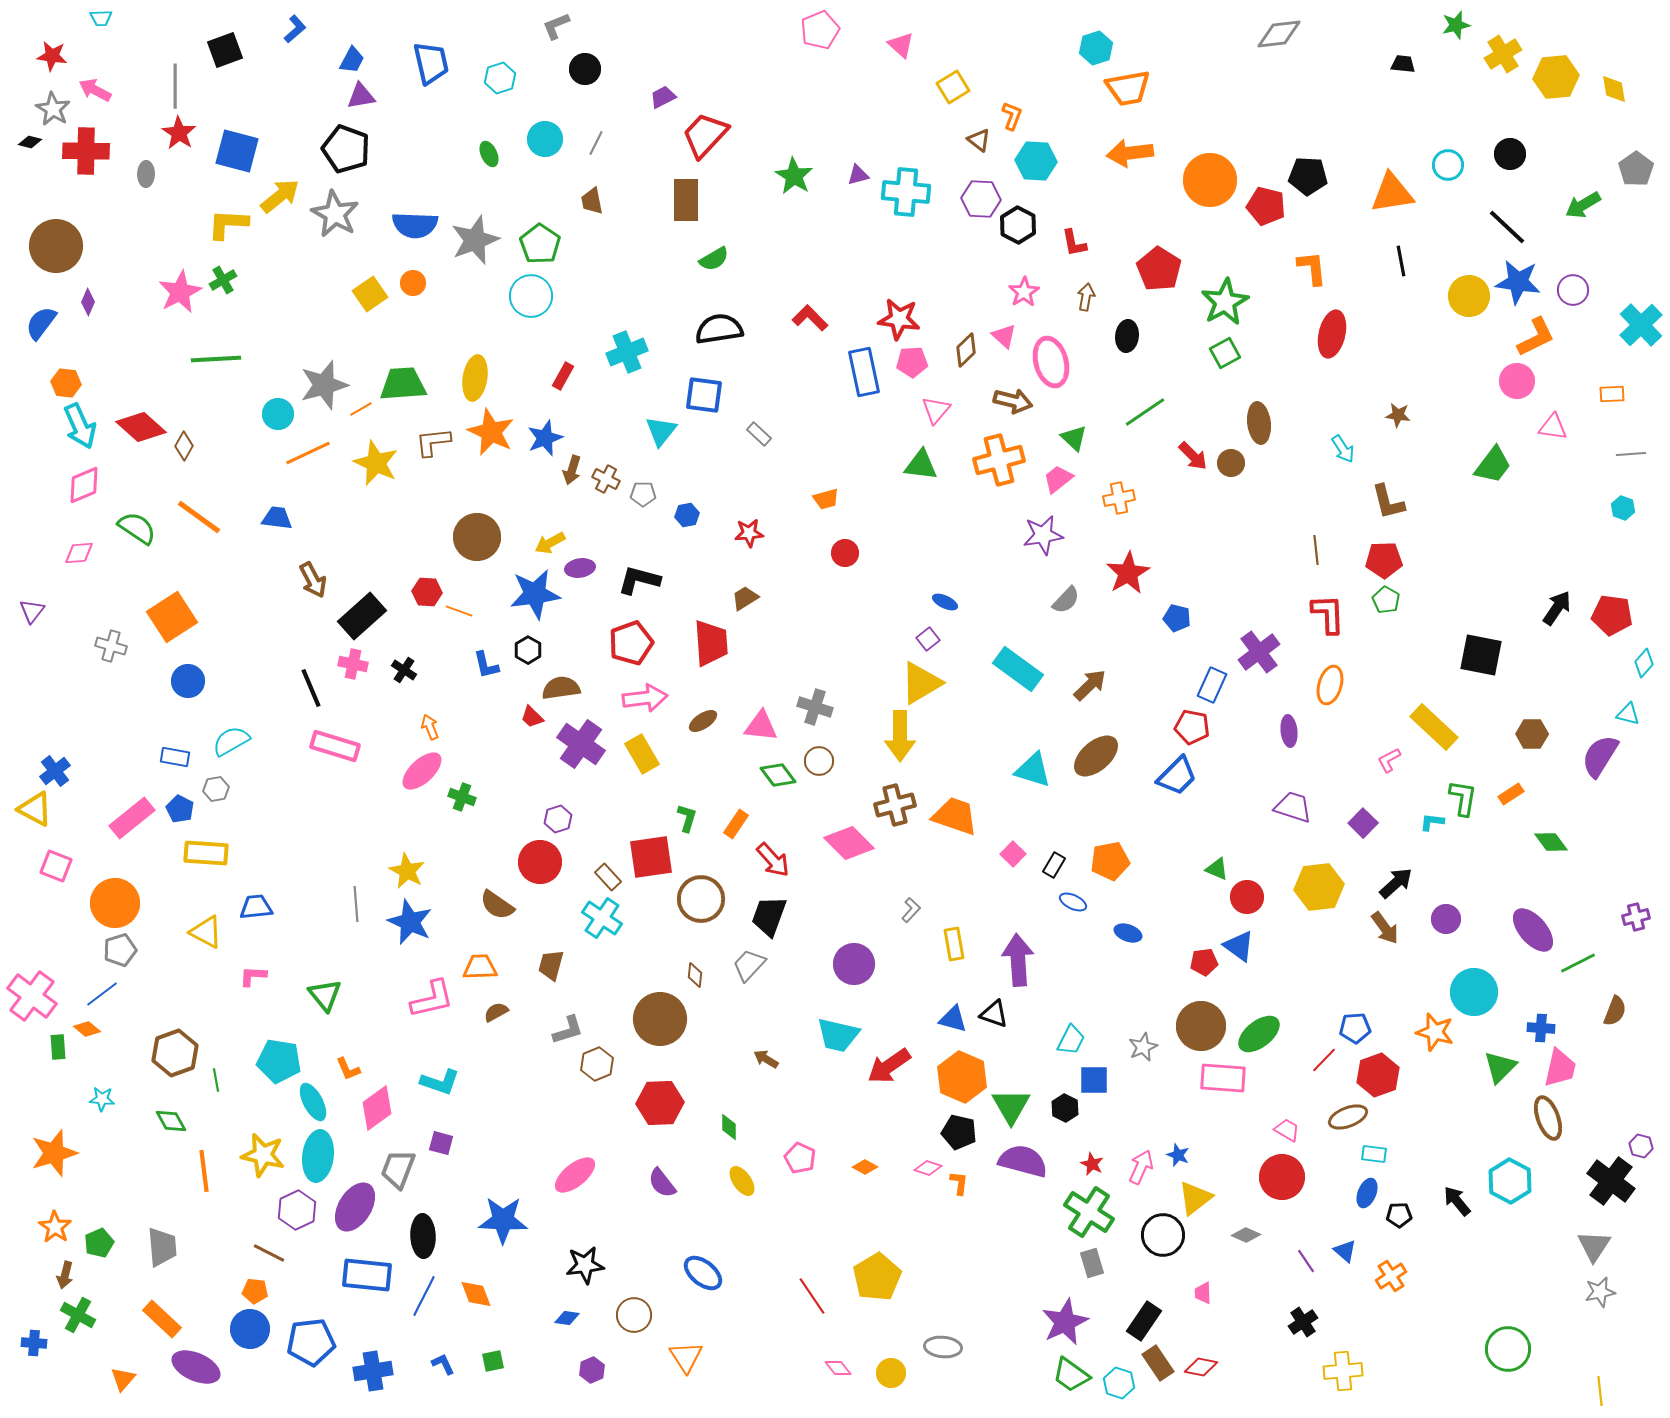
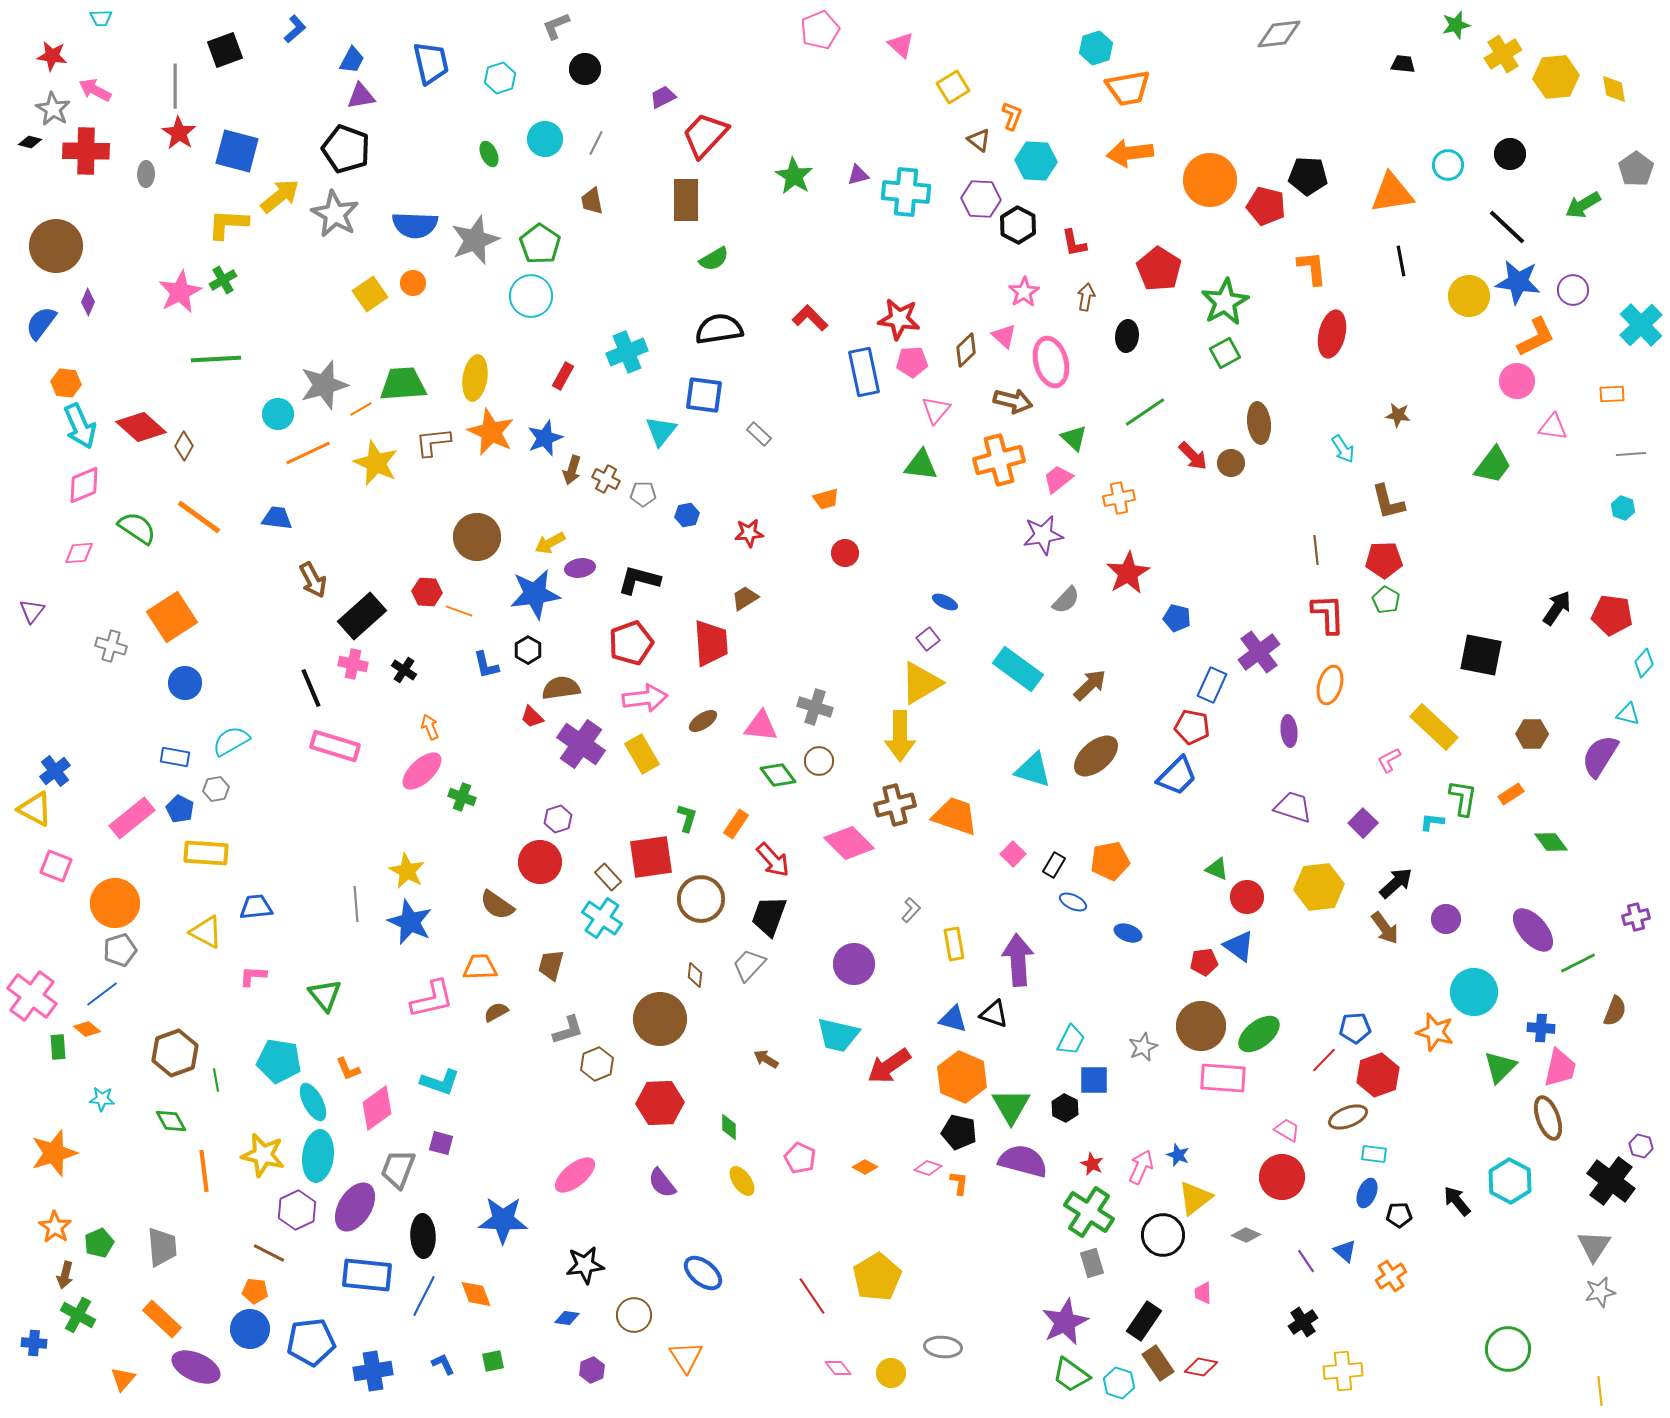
blue circle at (188, 681): moved 3 px left, 2 px down
